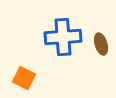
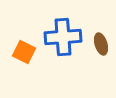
orange square: moved 26 px up
